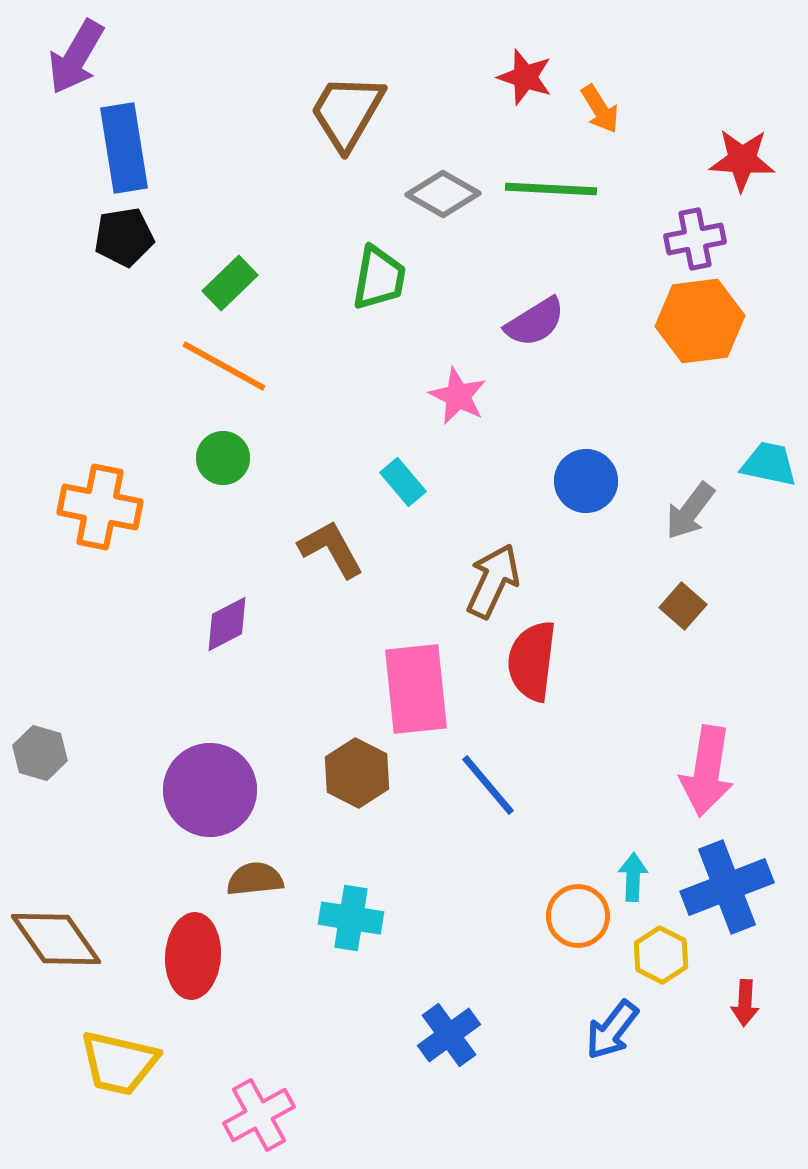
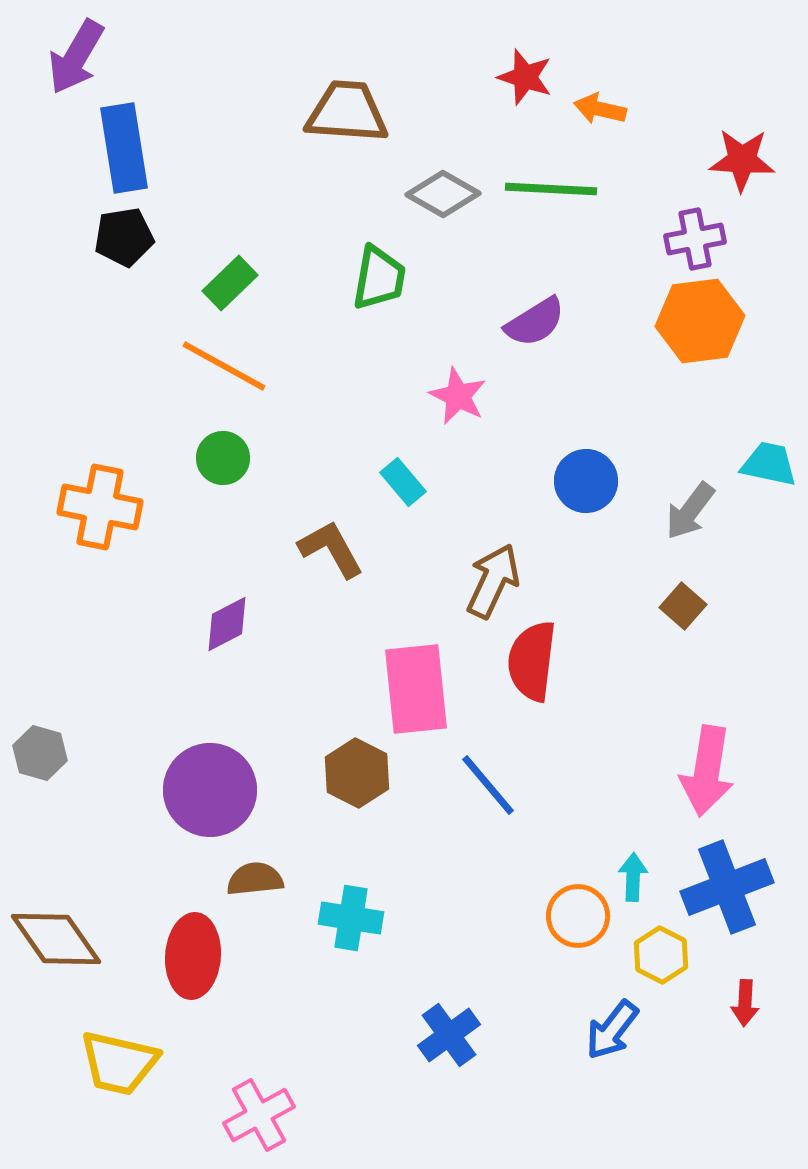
orange arrow at (600, 109): rotated 135 degrees clockwise
brown trapezoid at (347, 112): rotated 64 degrees clockwise
